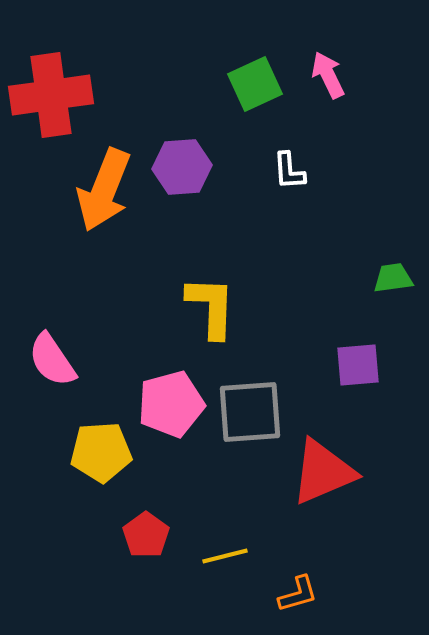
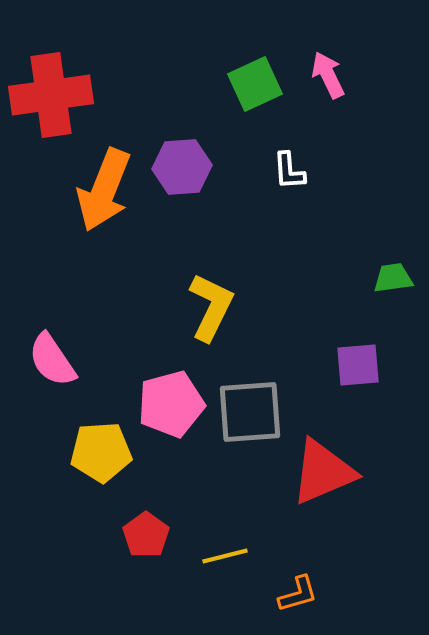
yellow L-shape: rotated 24 degrees clockwise
